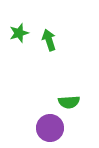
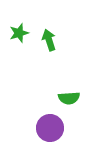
green semicircle: moved 4 px up
